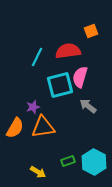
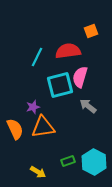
orange semicircle: moved 1 px down; rotated 55 degrees counterclockwise
